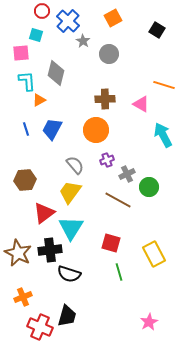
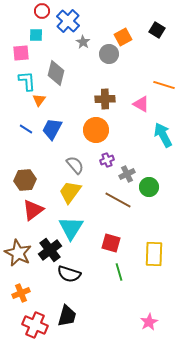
orange square: moved 10 px right, 19 px down
cyan square: rotated 16 degrees counterclockwise
gray star: moved 1 px down
orange triangle: rotated 24 degrees counterclockwise
blue line: rotated 40 degrees counterclockwise
red triangle: moved 11 px left, 3 px up
black cross: rotated 30 degrees counterclockwise
yellow rectangle: rotated 30 degrees clockwise
orange cross: moved 2 px left, 4 px up
red cross: moved 5 px left, 2 px up
